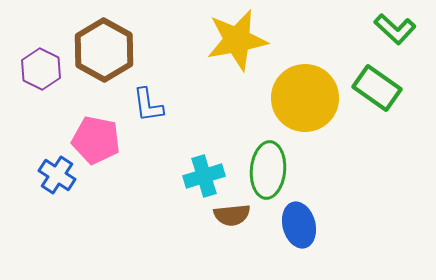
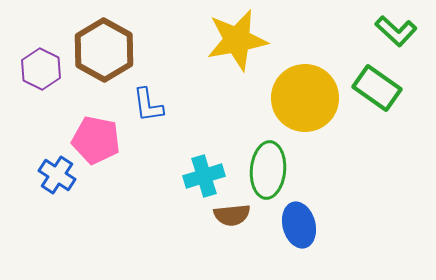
green L-shape: moved 1 px right, 2 px down
